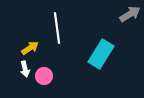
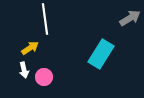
gray arrow: moved 4 px down
white line: moved 12 px left, 9 px up
white arrow: moved 1 px left, 1 px down
pink circle: moved 1 px down
